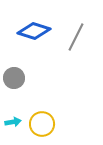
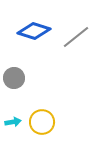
gray line: rotated 24 degrees clockwise
yellow circle: moved 2 px up
